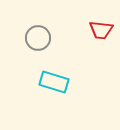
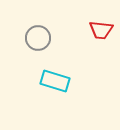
cyan rectangle: moved 1 px right, 1 px up
